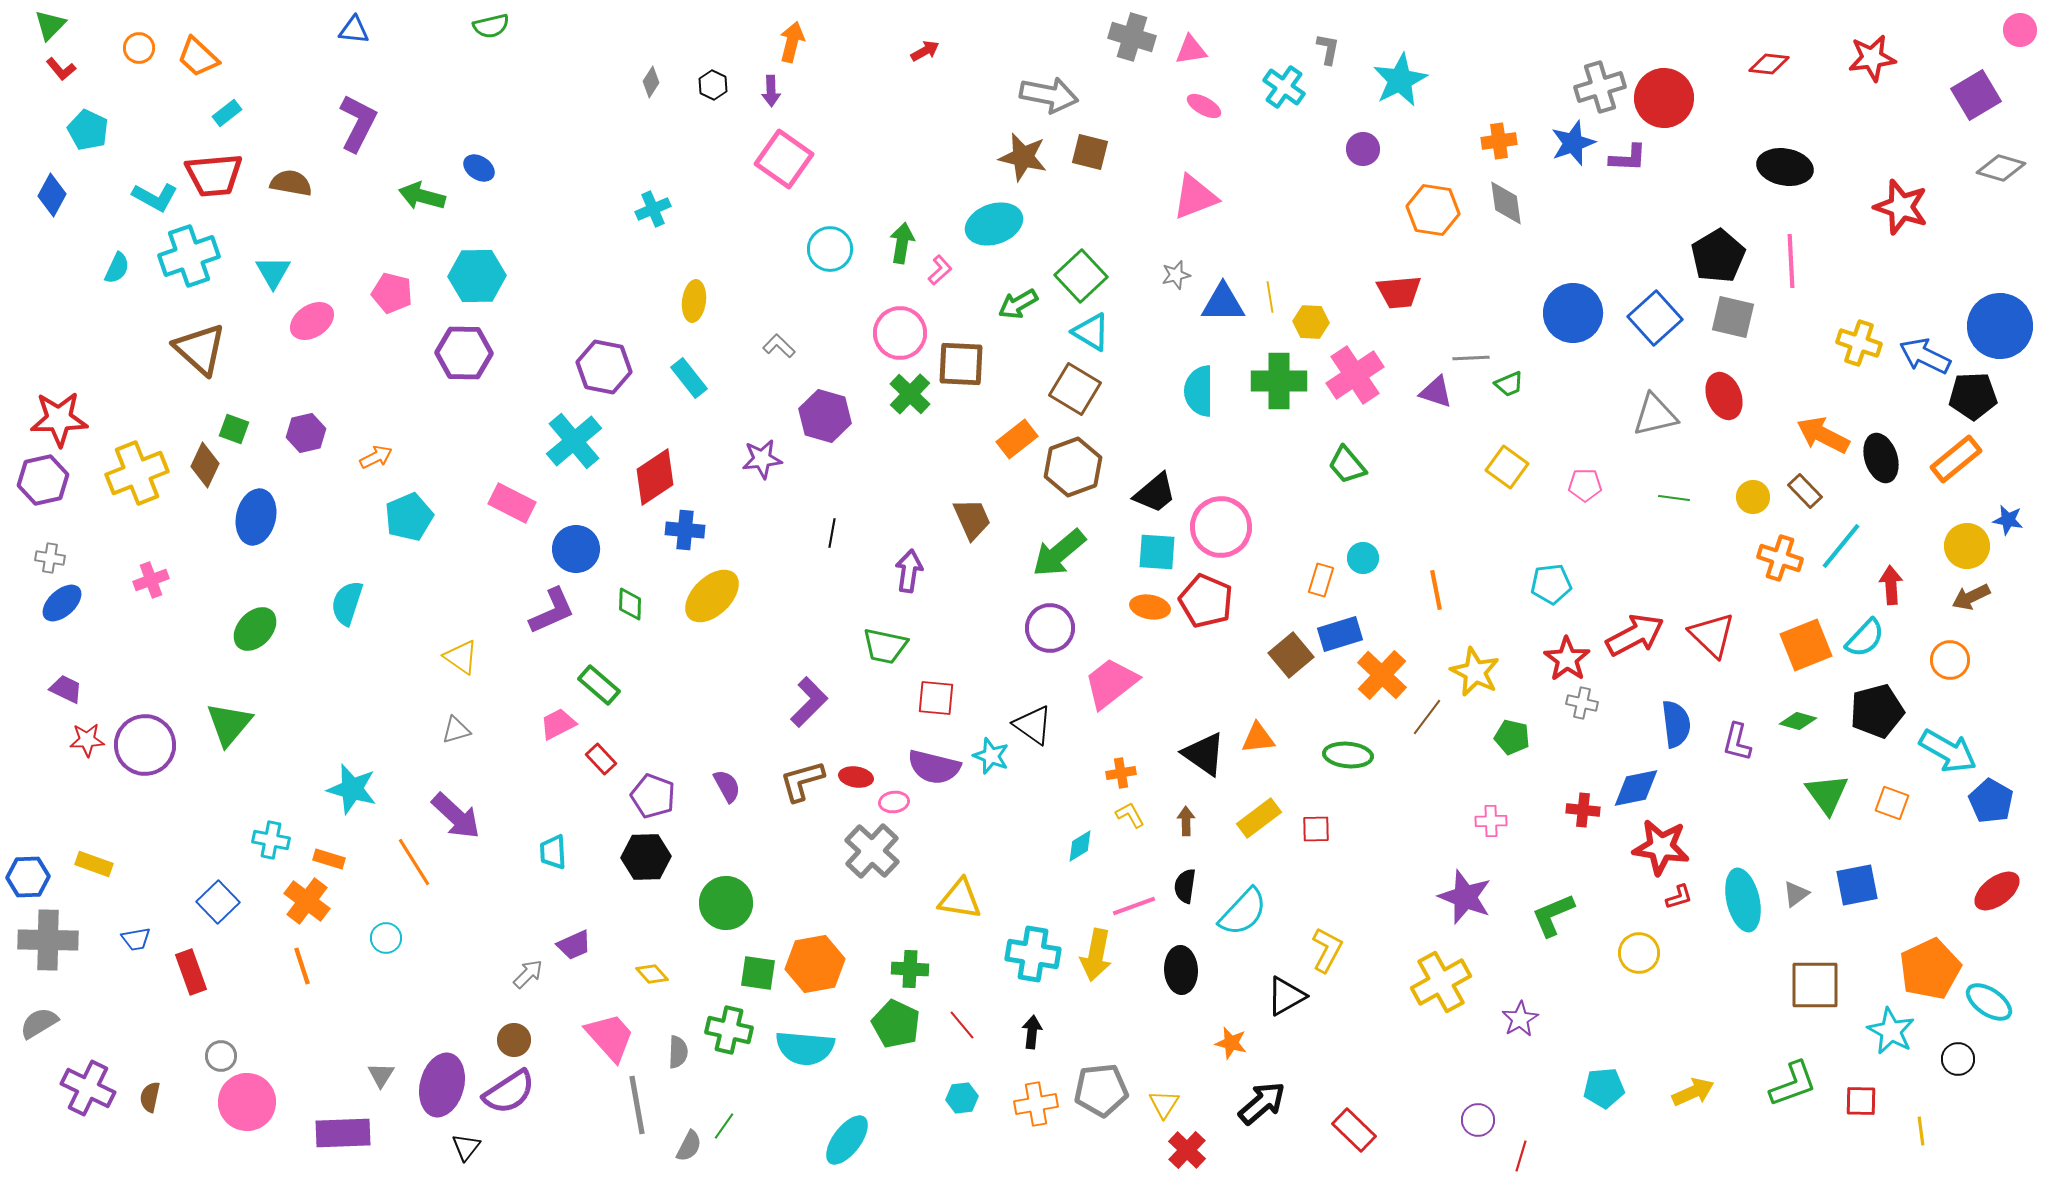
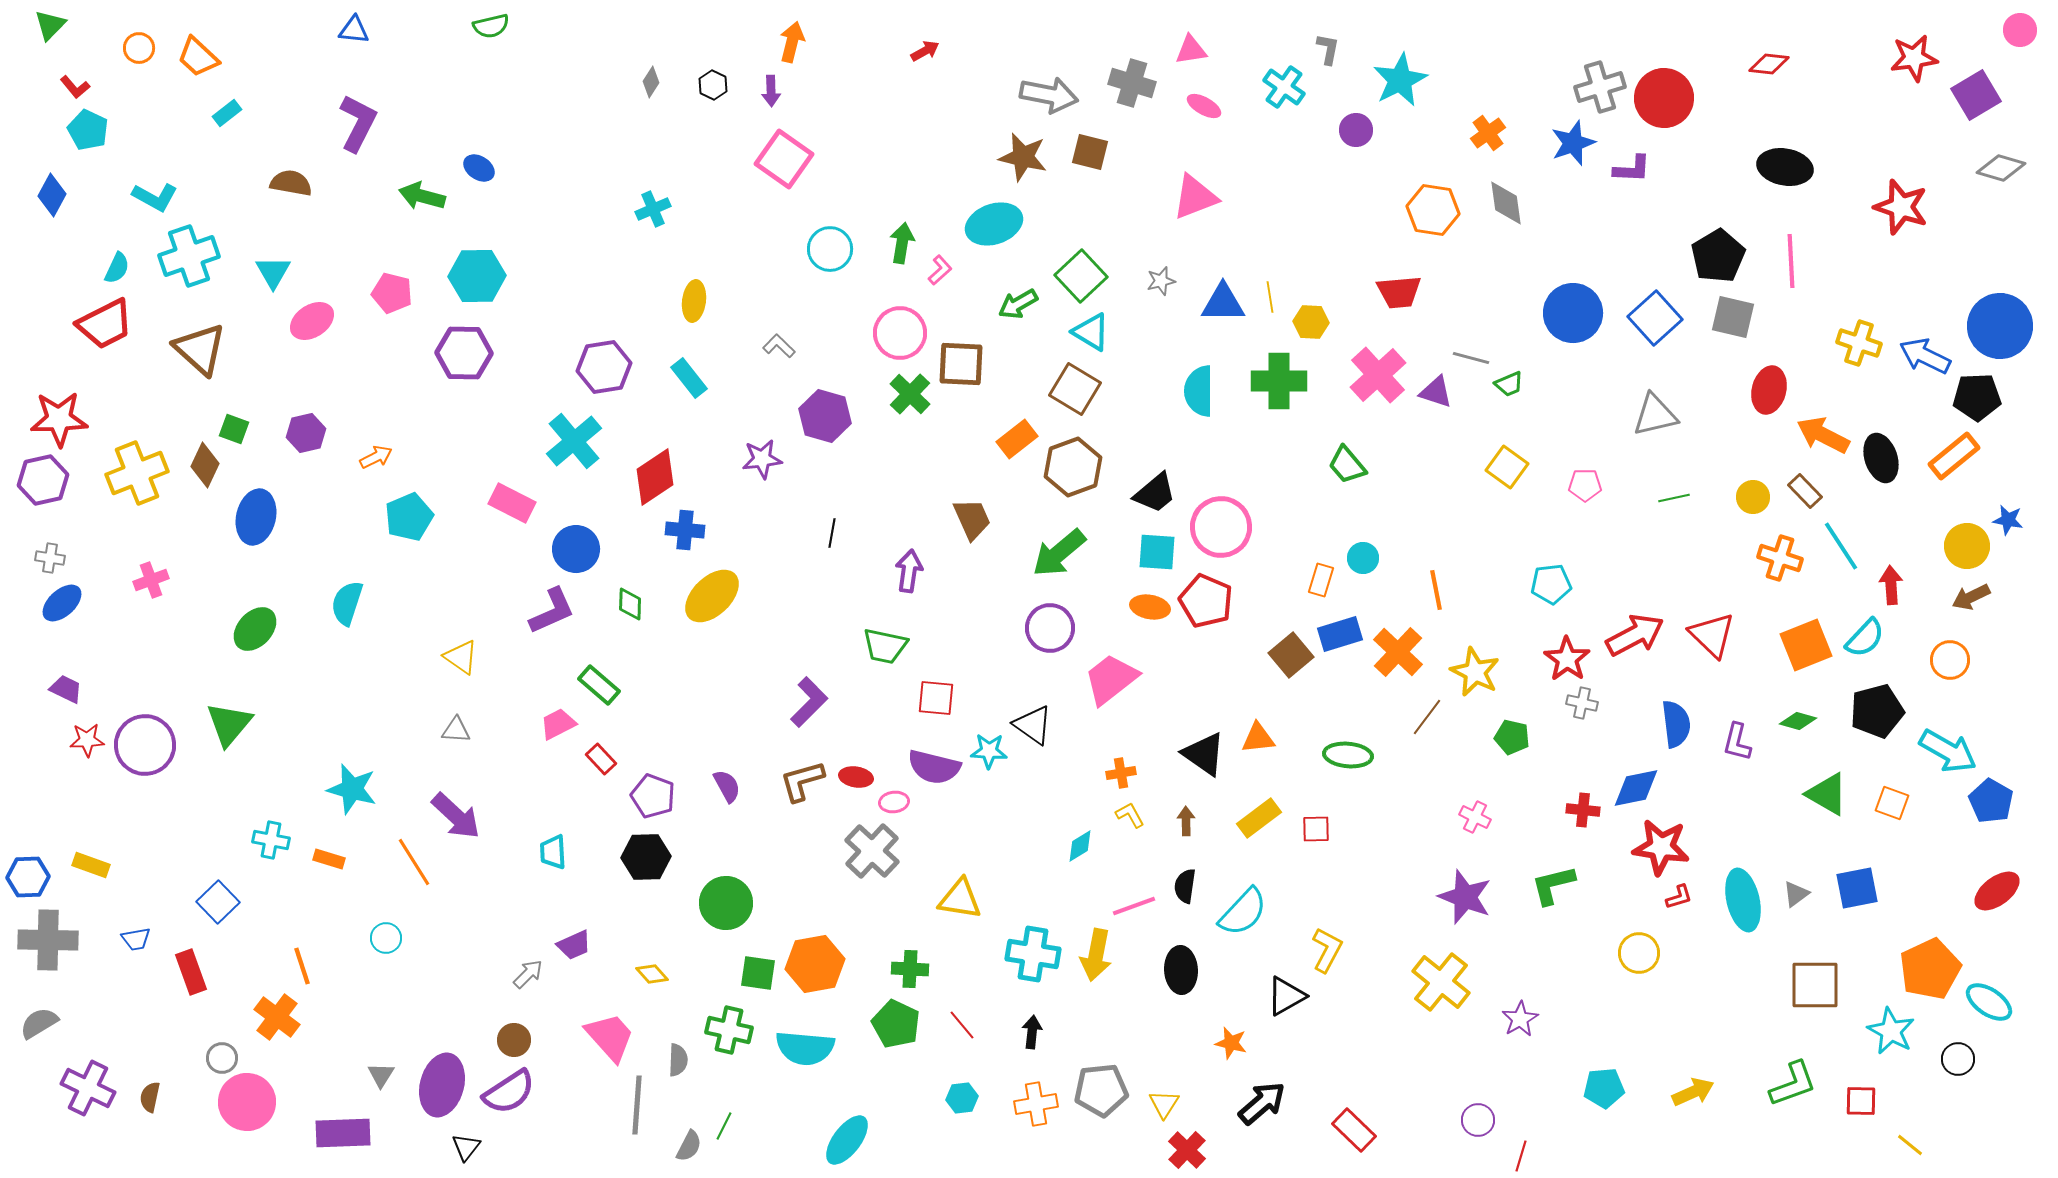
gray cross at (1132, 37): moved 46 px down
red star at (1872, 58): moved 42 px right
red L-shape at (61, 69): moved 14 px right, 18 px down
orange cross at (1499, 141): moved 11 px left, 8 px up; rotated 28 degrees counterclockwise
purple circle at (1363, 149): moved 7 px left, 19 px up
purple L-shape at (1628, 158): moved 4 px right, 11 px down
red trapezoid at (214, 175): moved 109 px left, 149 px down; rotated 22 degrees counterclockwise
gray star at (1176, 275): moved 15 px left, 6 px down
gray line at (1471, 358): rotated 18 degrees clockwise
purple hexagon at (604, 367): rotated 20 degrees counterclockwise
pink cross at (1355, 375): moved 23 px right; rotated 8 degrees counterclockwise
red ellipse at (1724, 396): moved 45 px right, 6 px up; rotated 36 degrees clockwise
black pentagon at (1973, 396): moved 4 px right, 1 px down
orange rectangle at (1956, 459): moved 2 px left, 3 px up
green line at (1674, 498): rotated 20 degrees counterclockwise
cyan line at (1841, 546): rotated 72 degrees counterclockwise
orange cross at (1382, 675): moved 16 px right, 23 px up
pink trapezoid at (1111, 683): moved 4 px up
gray triangle at (456, 730): rotated 20 degrees clockwise
cyan star at (991, 756): moved 2 px left, 5 px up; rotated 18 degrees counterclockwise
green triangle at (1827, 794): rotated 24 degrees counterclockwise
pink cross at (1491, 821): moved 16 px left, 4 px up; rotated 28 degrees clockwise
yellow rectangle at (94, 864): moved 3 px left, 1 px down
blue square at (1857, 885): moved 3 px down
orange cross at (307, 901): moved 30 px left, 116 px down
green L-shape at (1553, 915): moved 30 px up; rotated 9 degrees clockwise
yellow cross at (1441, 982): rotated 22 degrees counterclockwise
gray semicircle at (678, 1052): moved 8 px down
gray circle at (221, 1056): moved 1 px right, 2 px down
gray line at (637, 1105): rotated 14 degrees clockwise
green line at (724, 1126): rotated 8 degrees counterclockwise
yellow line at (1921, 1131): moved 11 px left, 14 px down; rotated 44 degrees counterclockwise
